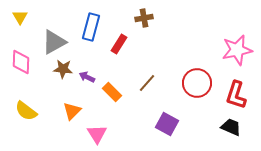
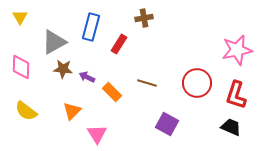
pink diamond: moved 5 px down
brown line: rotated 66 degrees clockwise
